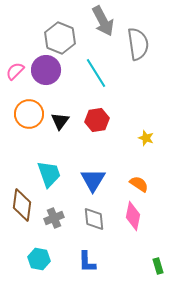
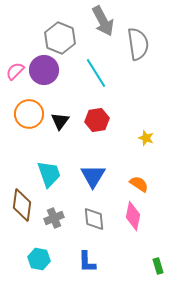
purple circle: moved 2 px left
blue triangle: moved 4 px up
